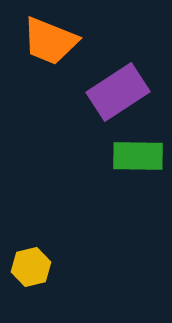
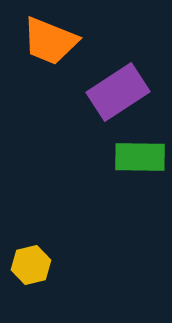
green rectangle: moved 2 px right, 1 px down
yellow hexagon: moved 2 px up
